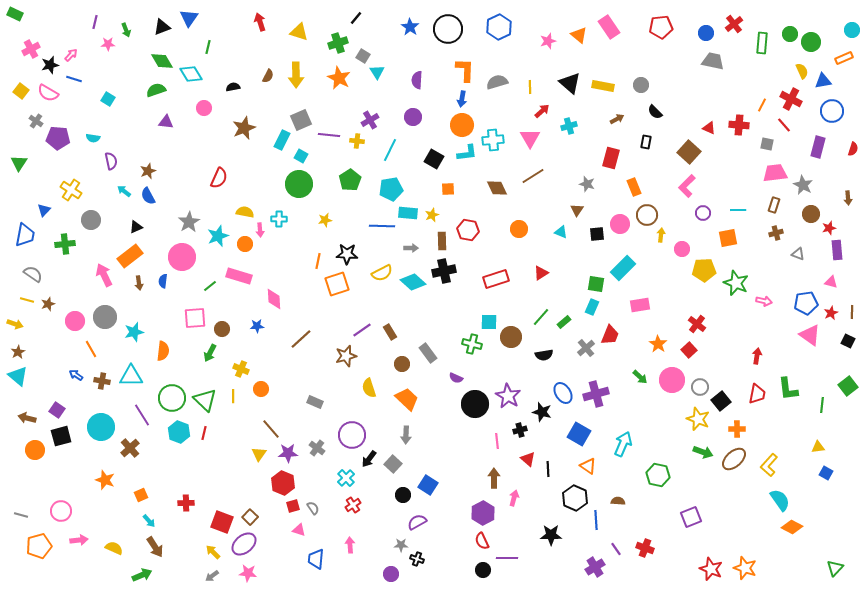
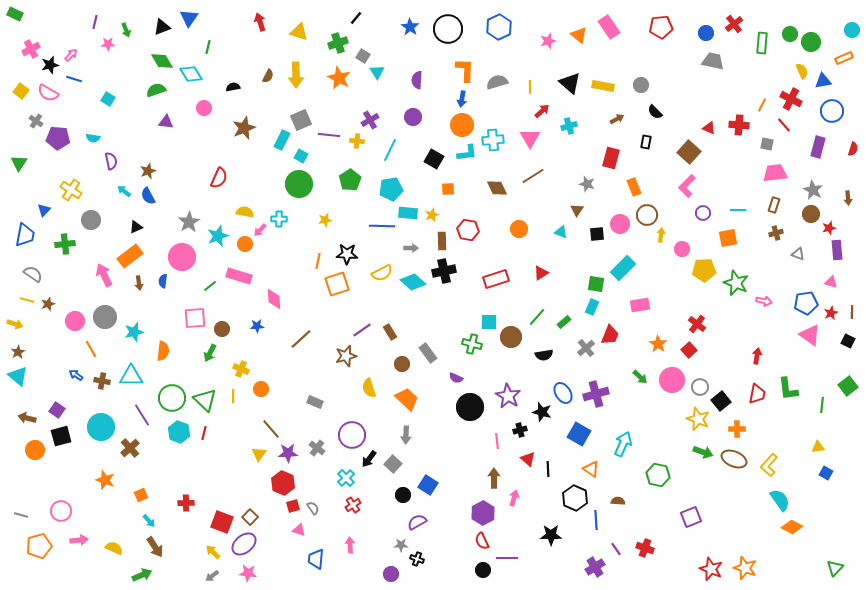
gray star at (803, 185): moved 10 px right, 5 px down
pink arrow at (260, 230): rotated 48 degrees clockwise
green line at (541, 317): moved 4 px left
black circle at (475, 404): moved 5 px left, 3 px down
brown ellipse at (734, 459): rotated 65 degrees clockwise
orange triangle at (588, 466): moved 3 px right, 3 px down
